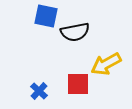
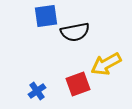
blue square: rotated 20 degrees counterclockwise
red square: rotated 20 degrees counterclockwise
blue cross: moved 2 px left; rotated 12 degrees clockwise
